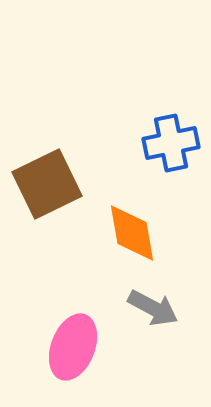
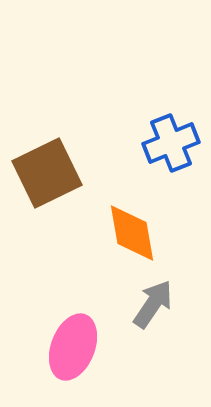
blue cross: rotated 10 degrees counterclockwise
brown square: moved 11 px up
gray arrow: moved 4 px up; rotated 84 degrees counterclockwise
